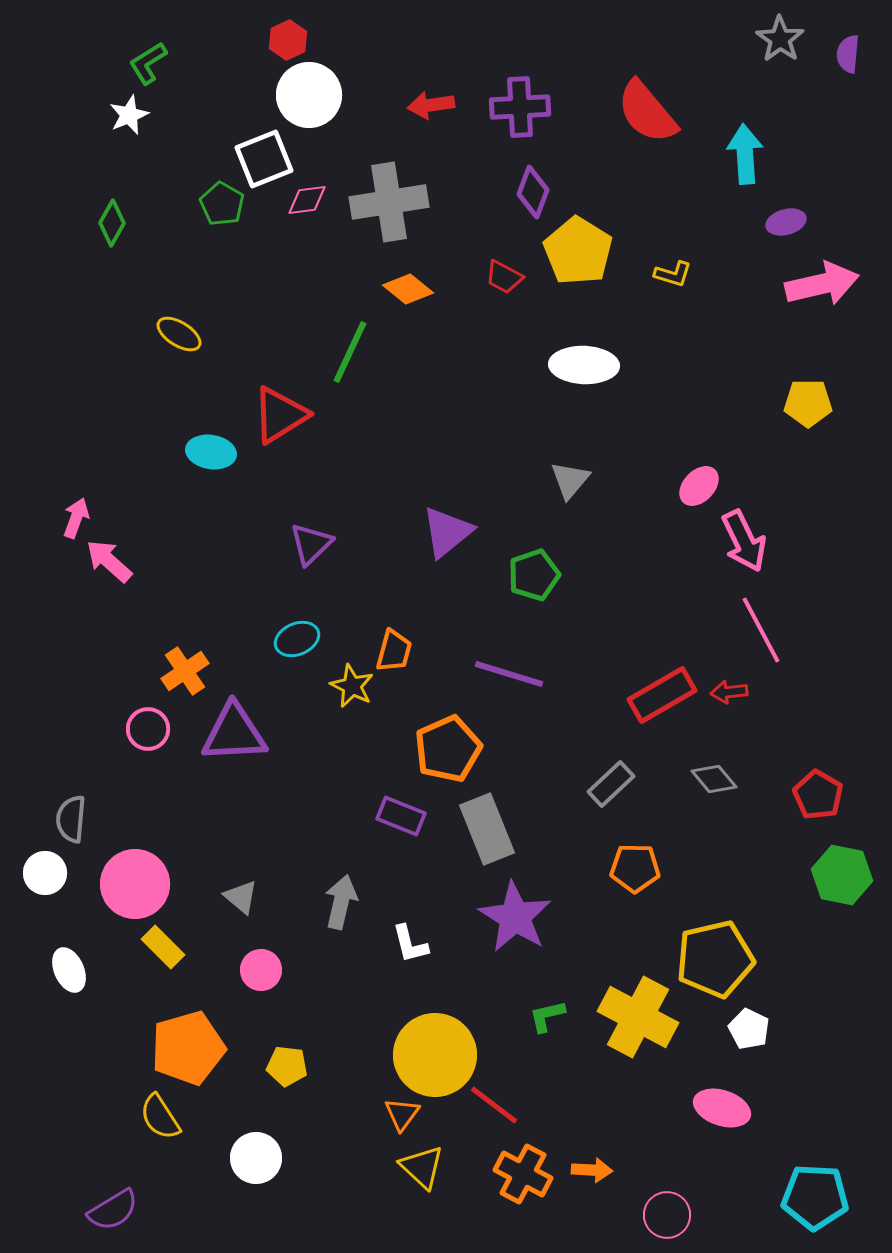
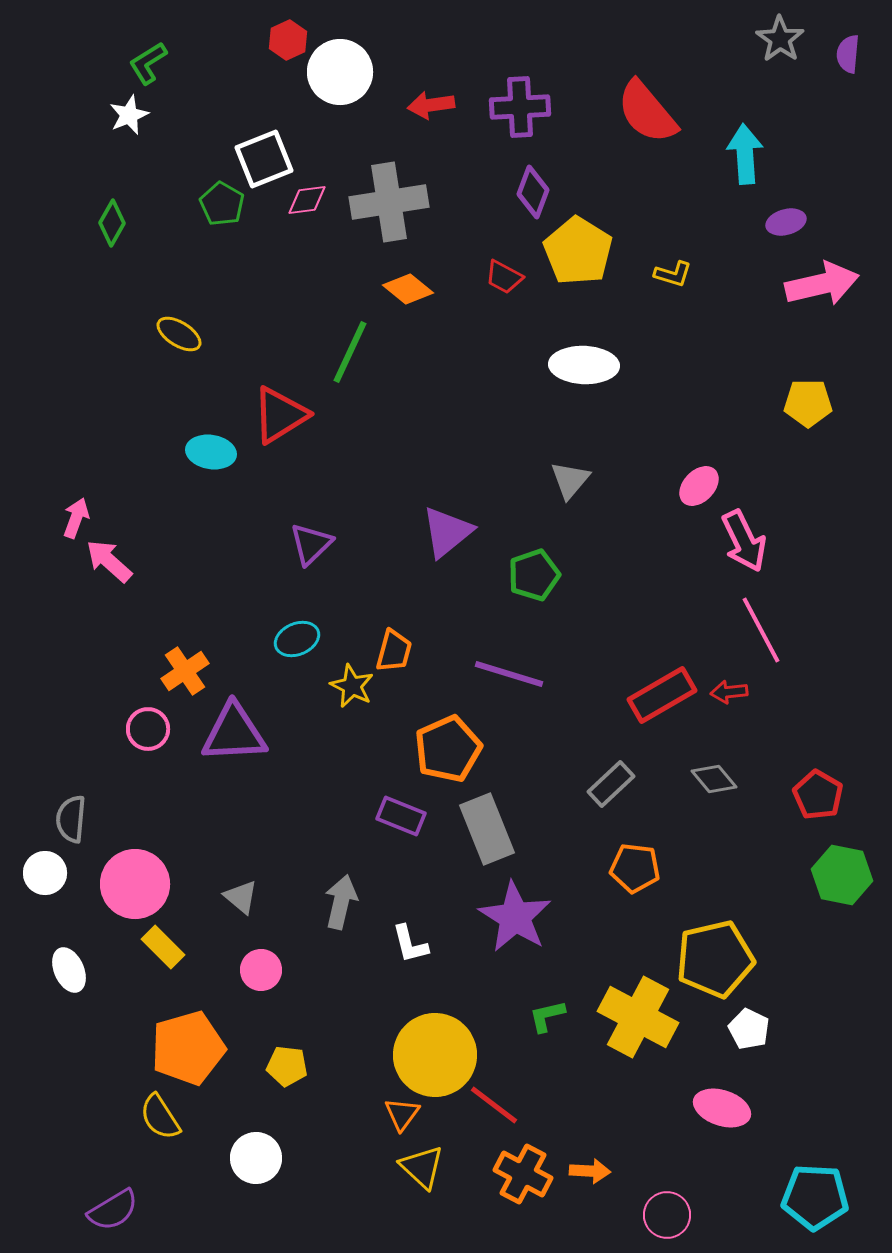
white circle at (309, 95): moved 31 px right, 23 px up
orange pentagon at (635, 868): rotated 6 degrees clockwise
orange arrow at (592, 1170): moved 2 px left, 1 px down
